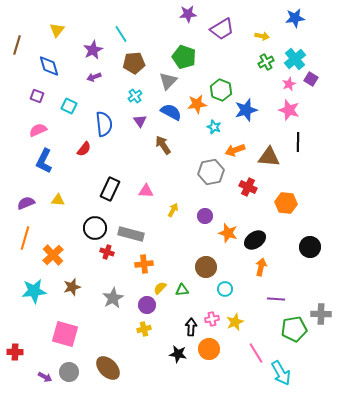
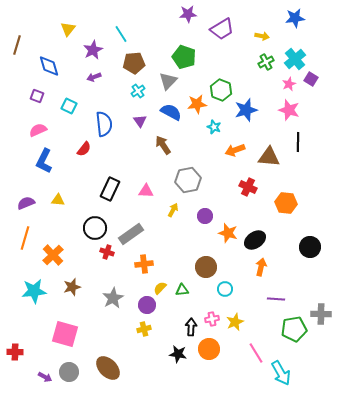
yellow triangle at (57, 30): moved 11 px right, 1 px up
cyan cross at (135, 96): moved 3 px right, 5 px up
gray hexagon at (211, 172): moved 23 px left, 8 px down
gray rectangle at (131, 234): rotated 50 degrees counterclockwise
